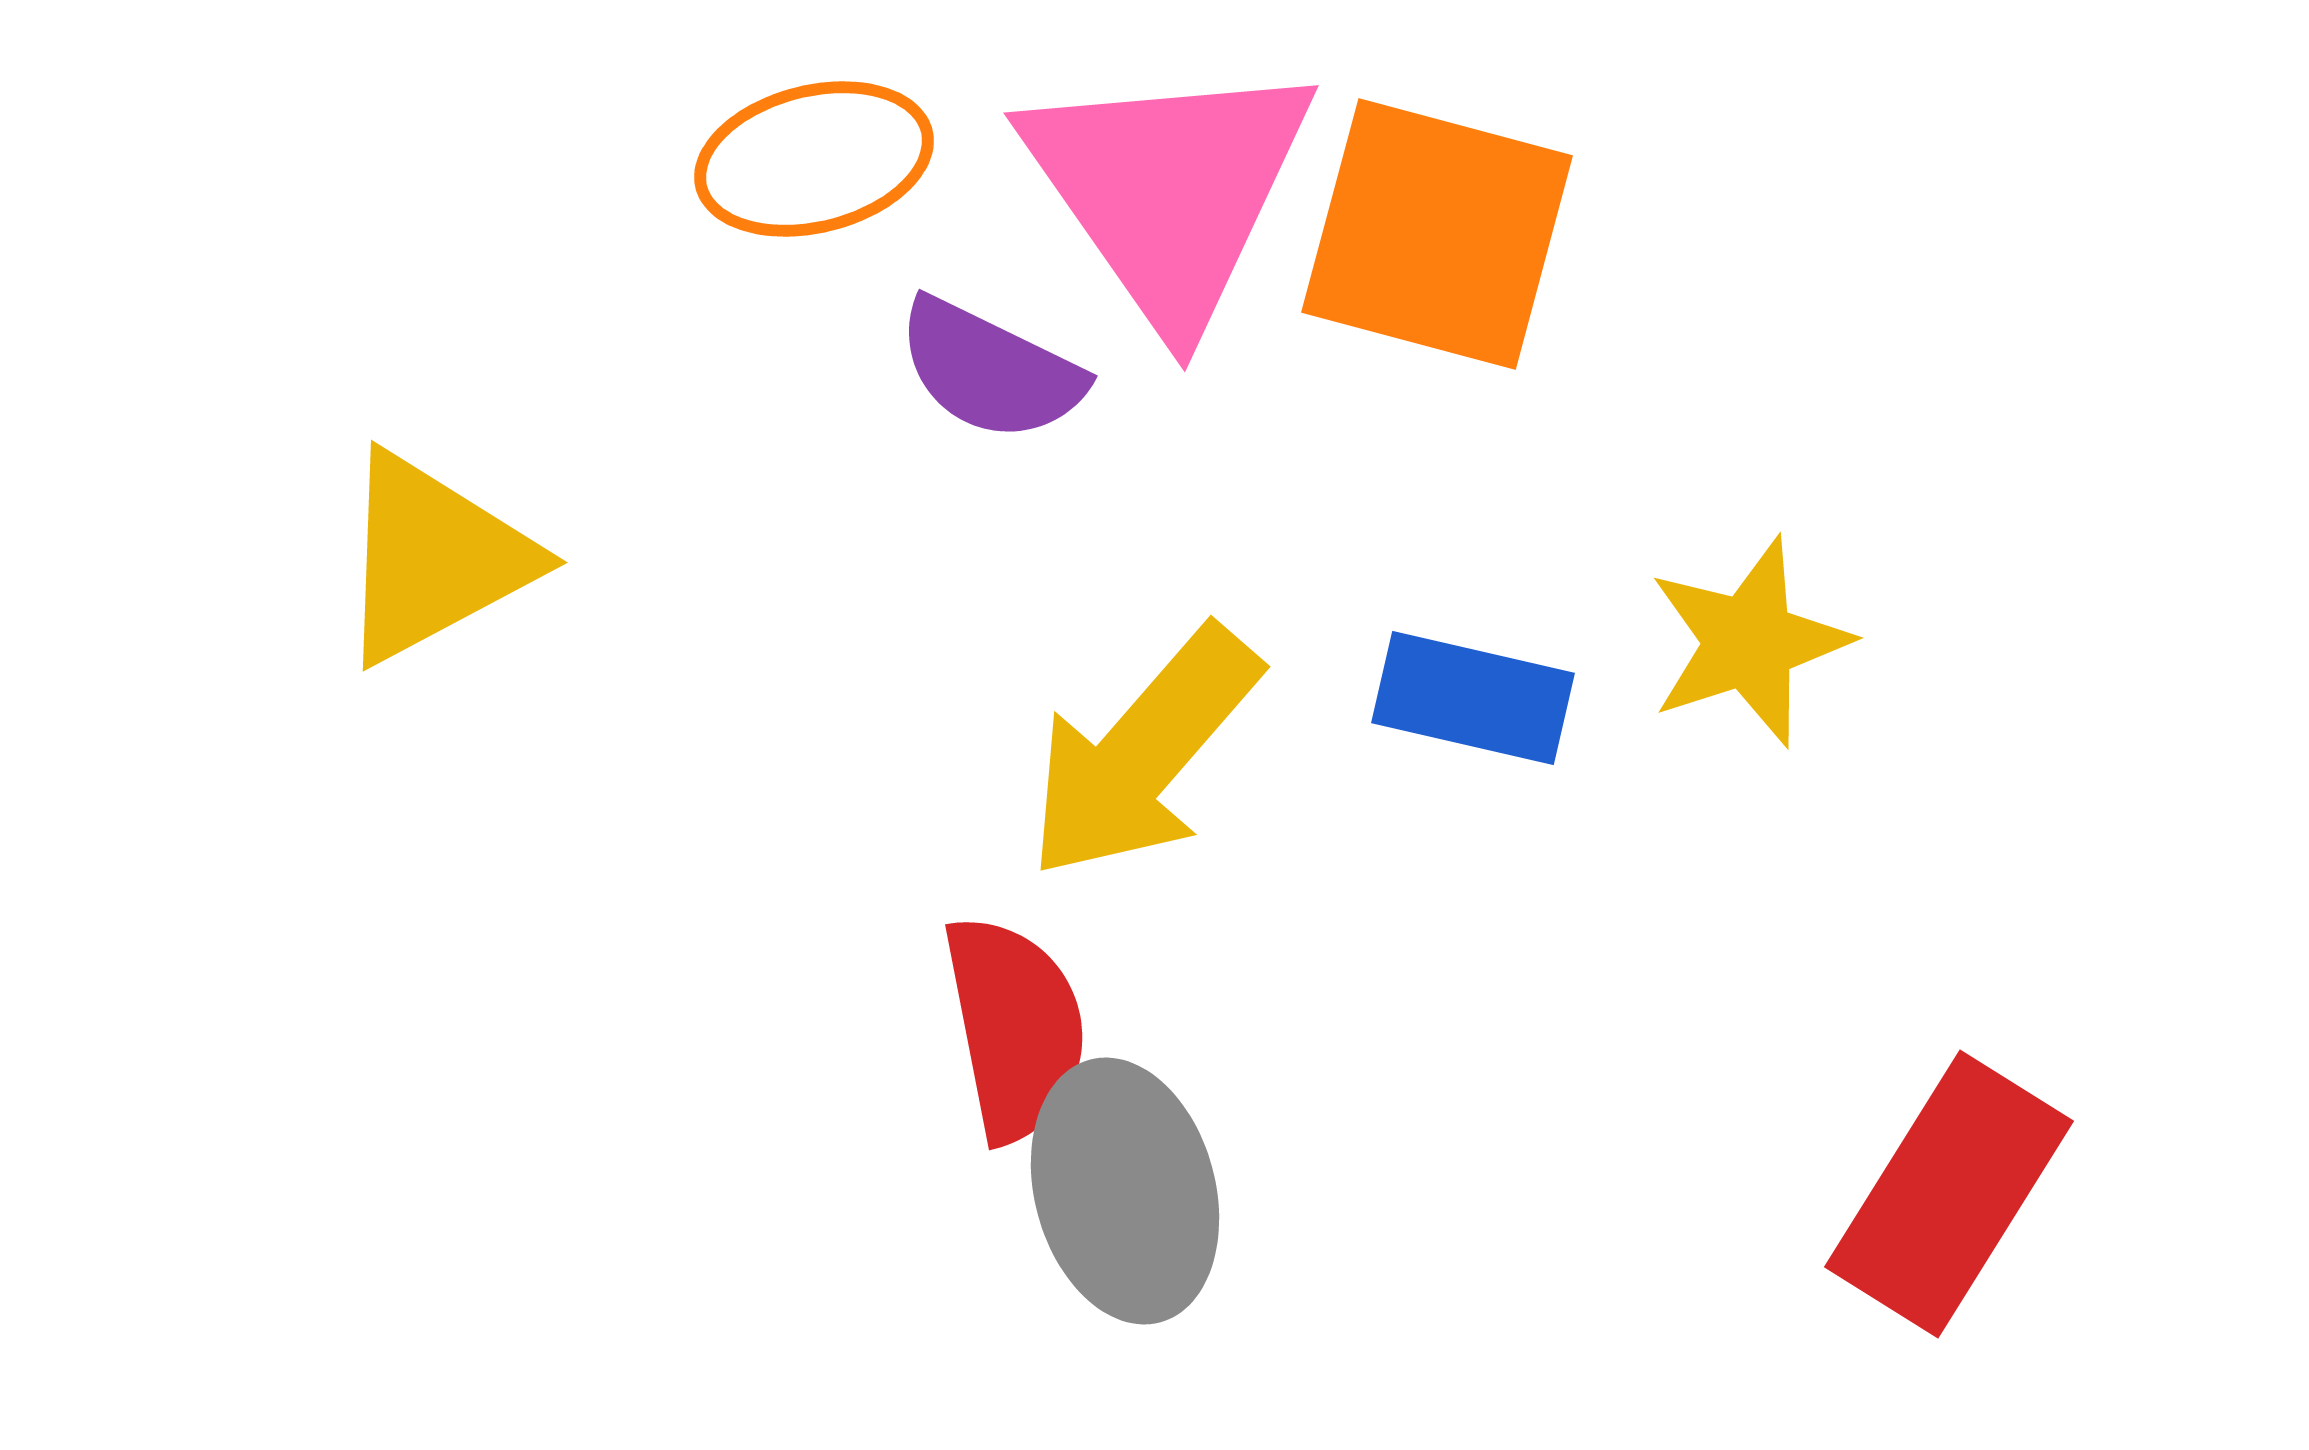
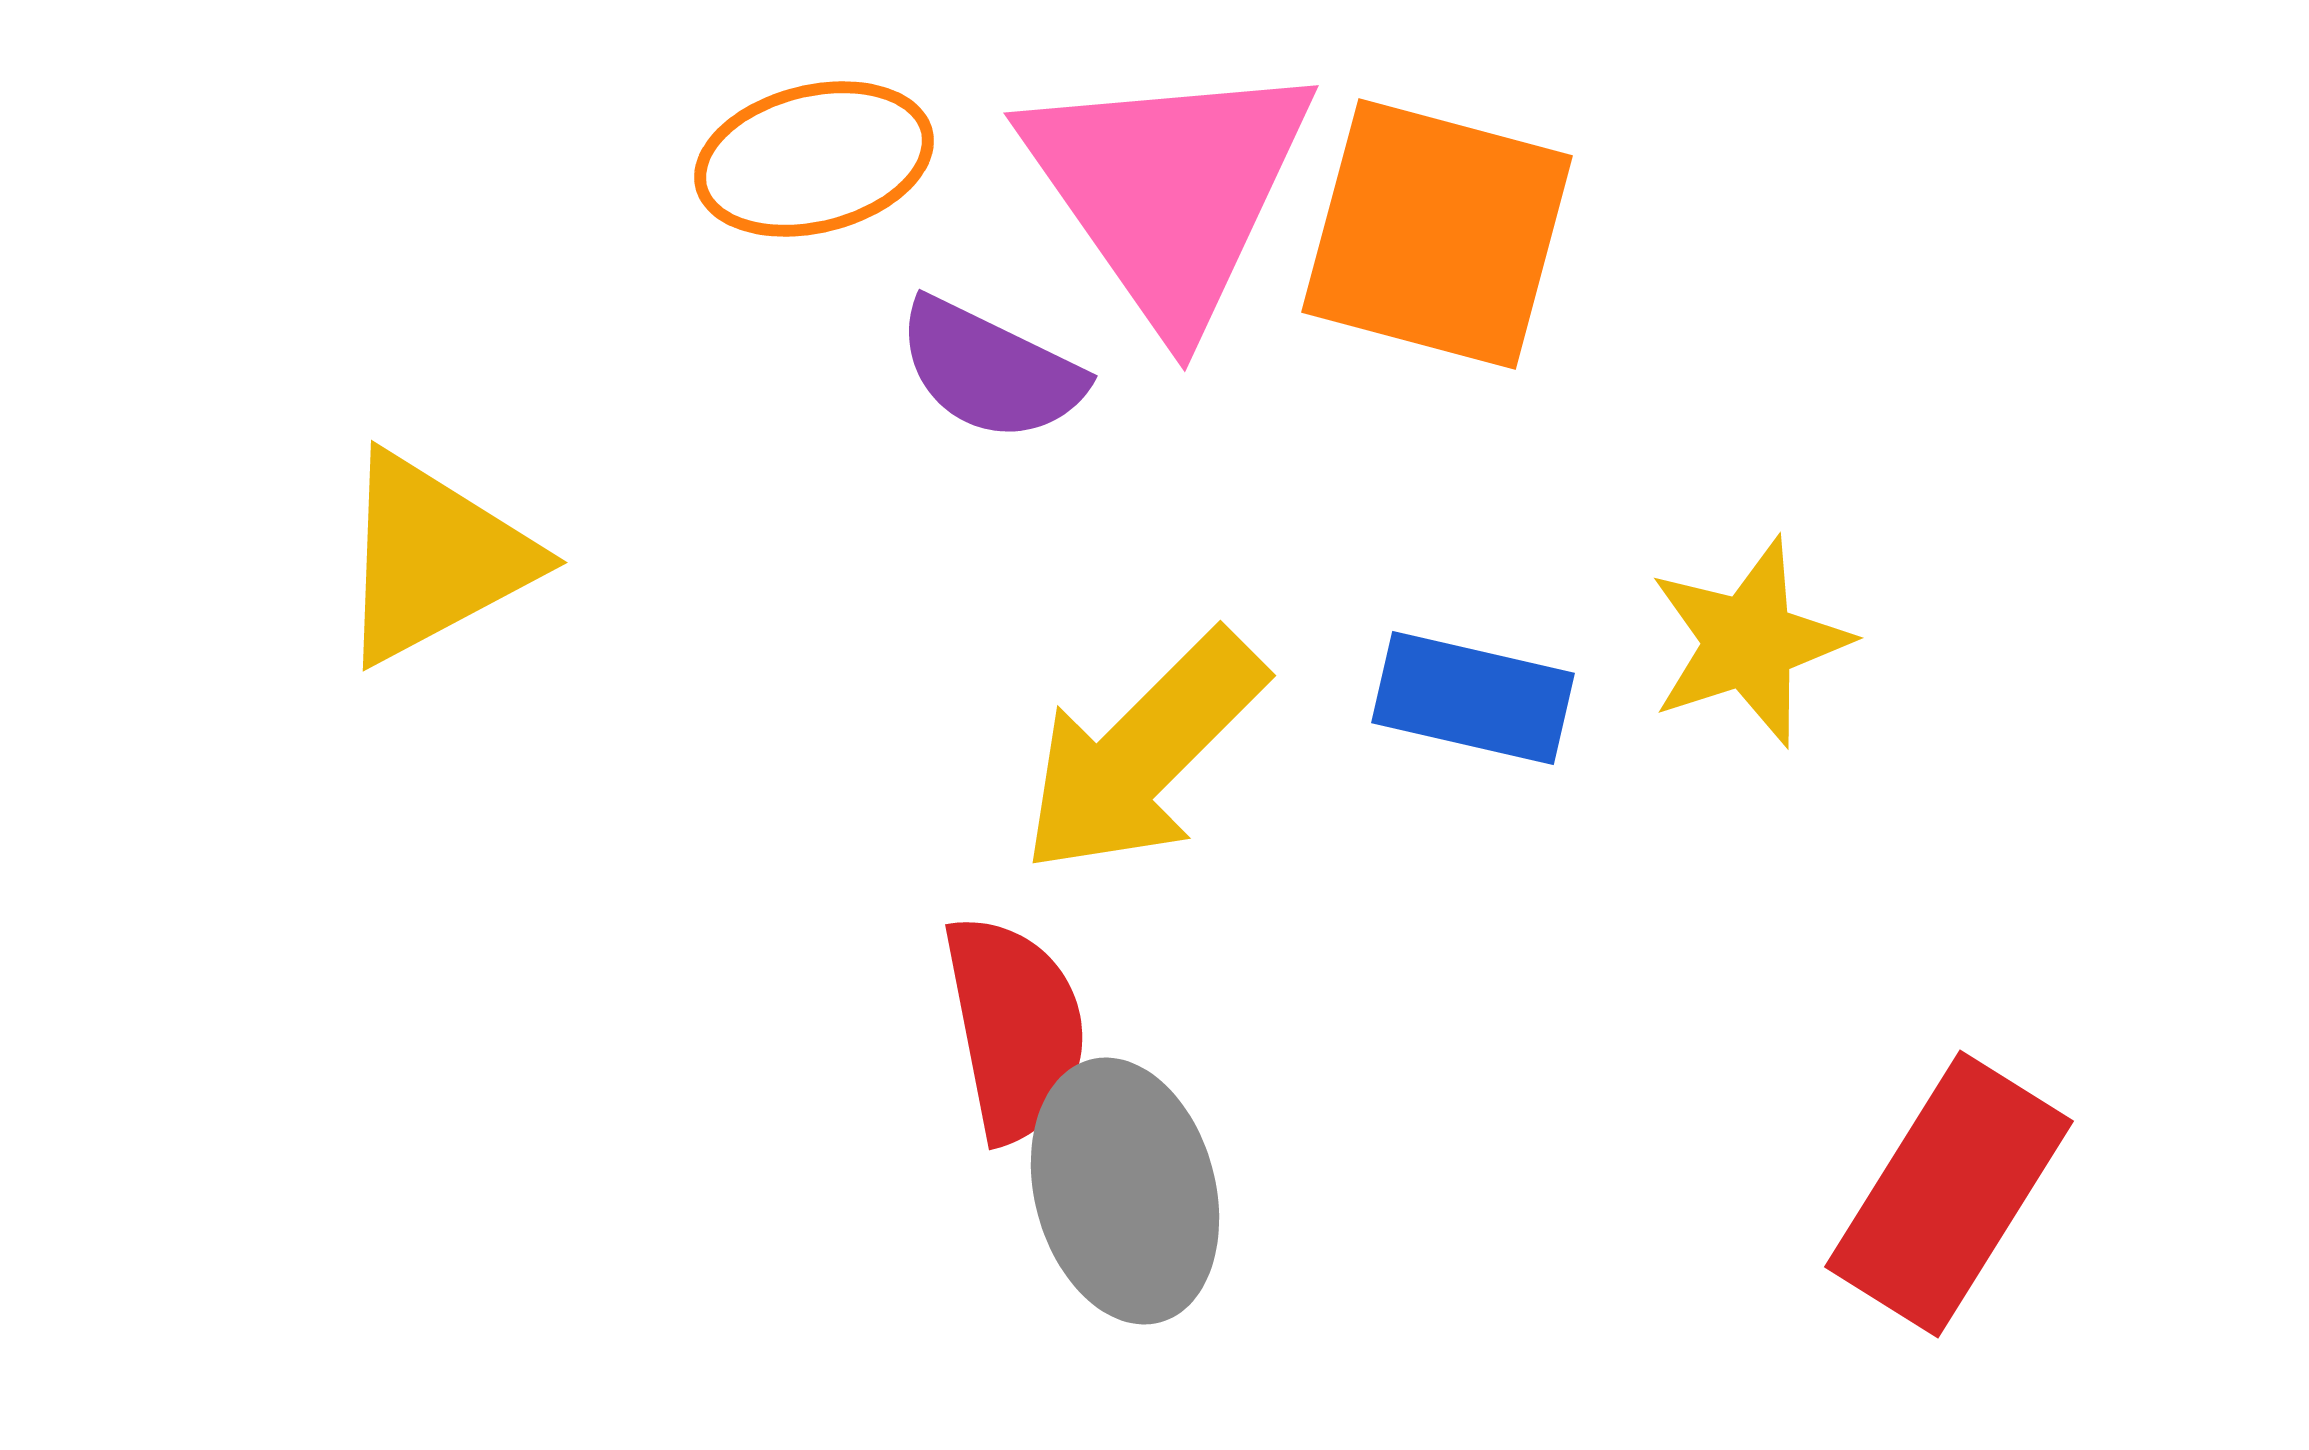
yellow arrow: rotated 4 degrees clockwise
